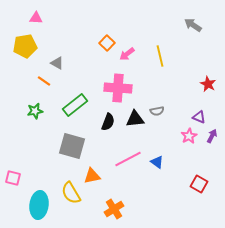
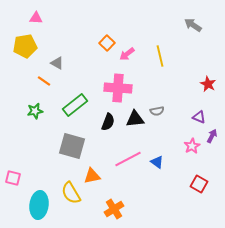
pink star: moved 3 px right, 10 px down
